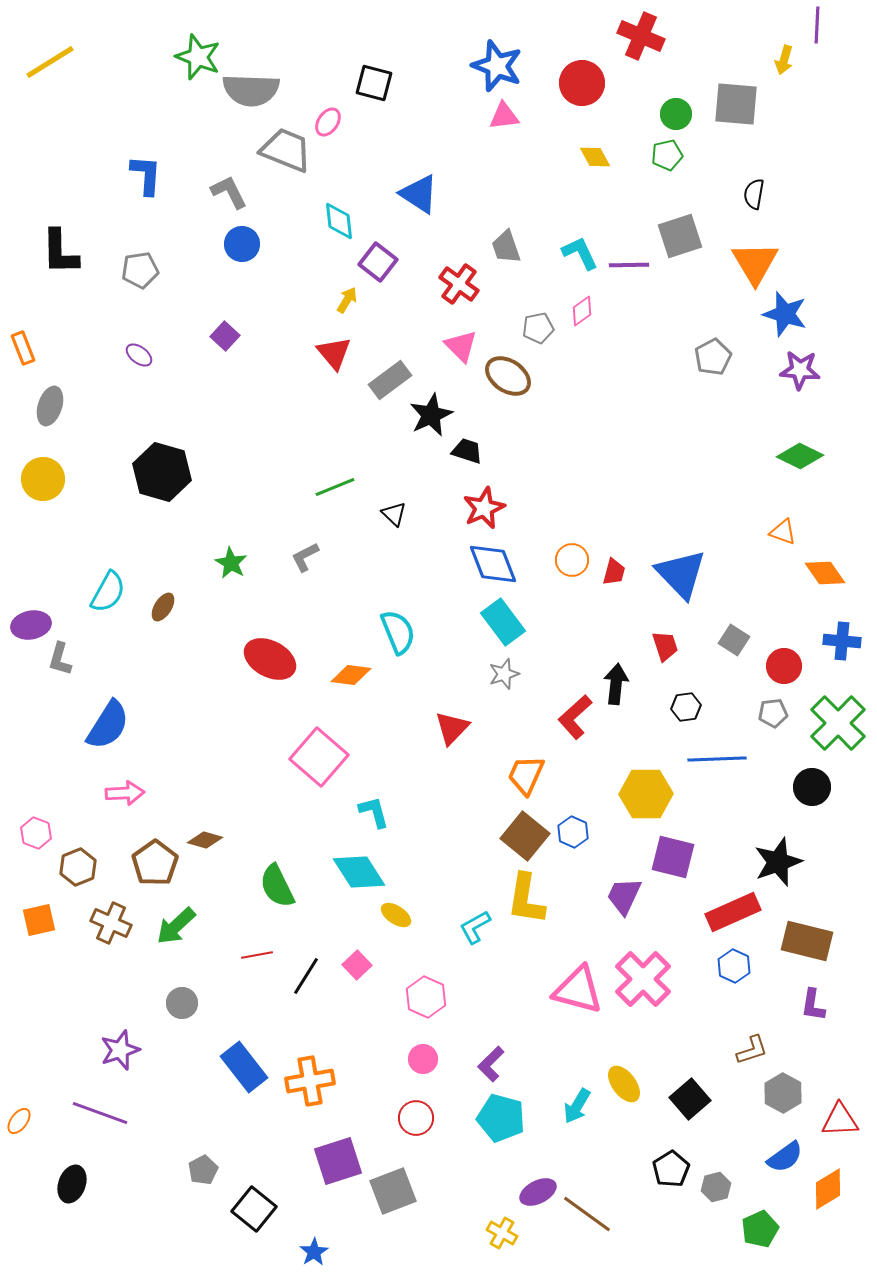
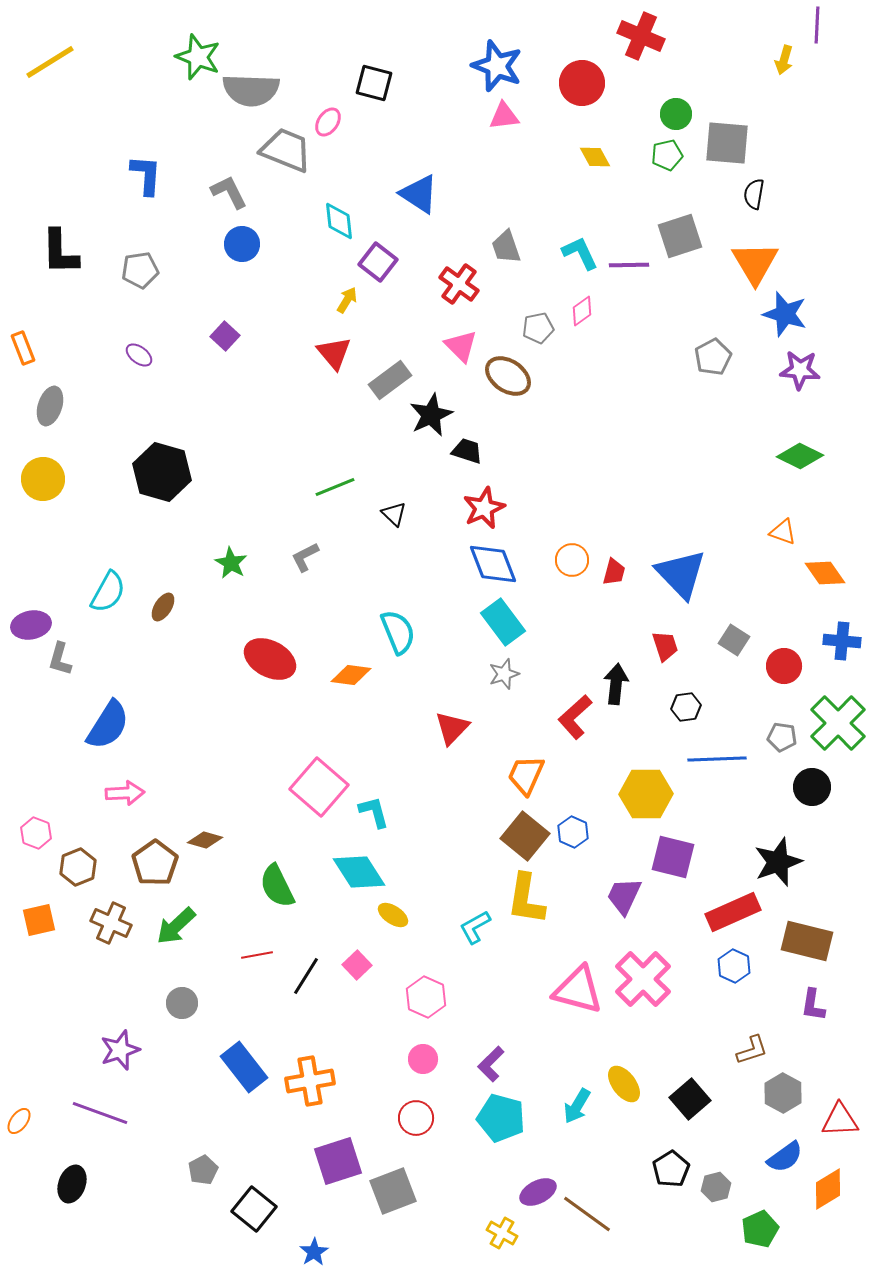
gray square at (736, 104): moved 9 px left, 39 px down
gray pentagon at (773, 713): moved 9 px right, 24 px down; rotated 16 degrees clockwise
pink square at (319, 757): moved 30 px down
yellow ellipse at (396, 915): moved 3 px left
